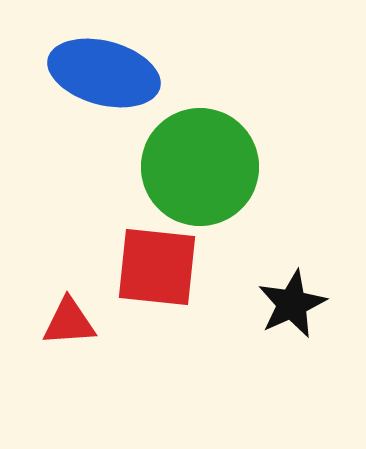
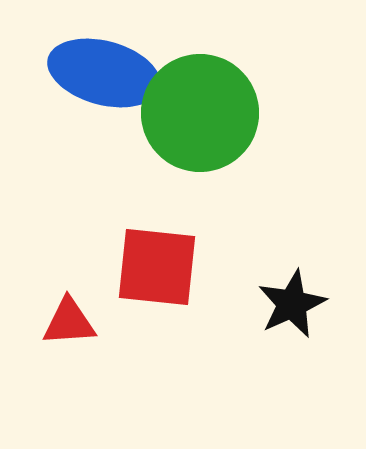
green circle: moved 54 px up
